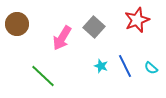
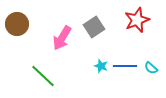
gray square: rotated 15 degrees clockwise
blue line: rotated 65 degrees counterclockwise
